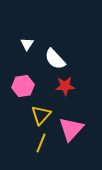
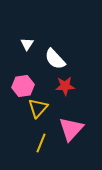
yellow triangle: moved 3 px left, 7 px up
